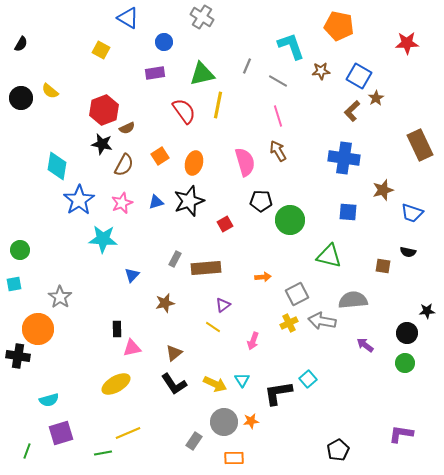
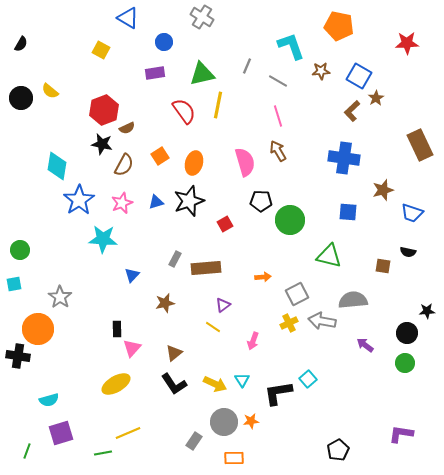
pink triangle at (132, 348): rotated 36 degrees counterclockwise
